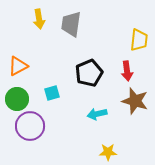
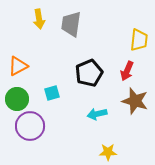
red arrow: rotated 30 degrees clockwise
